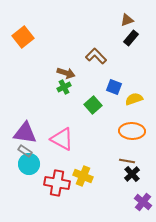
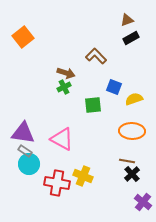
black rectangle: rotated 21 degrees clockwise
green square: rotated 36 degrees clockwise
purple triangle: moved 2 px left
